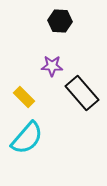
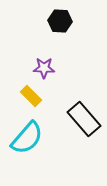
purple star: moved 8 px left, 2 px down
black rectangle: moved 2 px right, 26 px down
yellow rectangle: moved 7 px right, 1 px up
